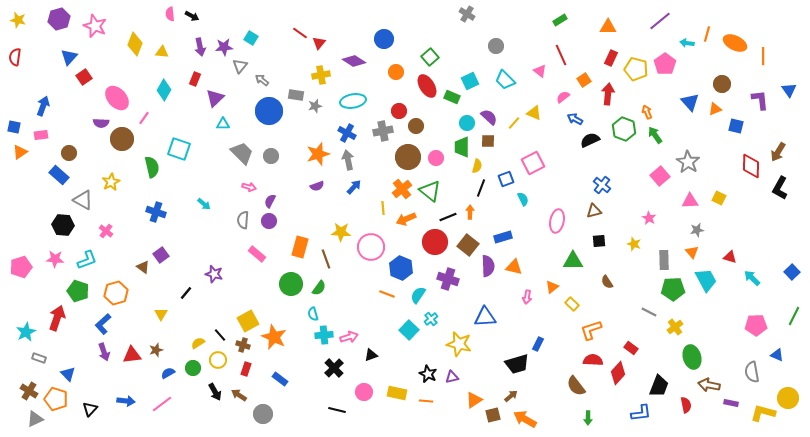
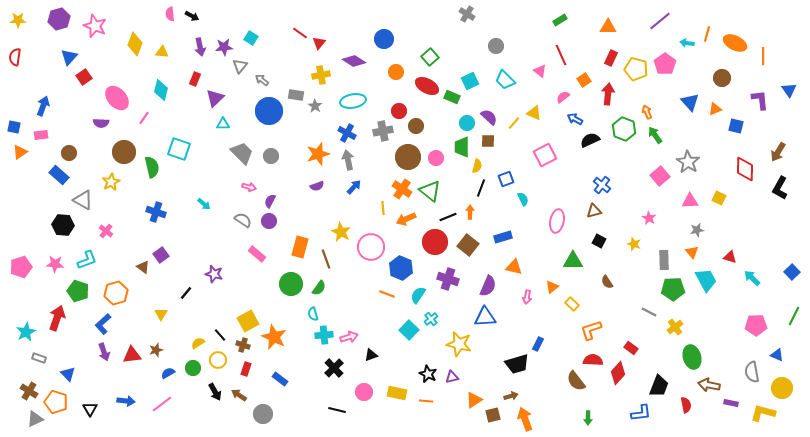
yellow star at (18, 20): rotated 14 degrees counterclockwise
brown circle at (722, 84): moved 6 px up
red ellipse at (427, 86): rotated 30 degrees counterclockwise
cyan diamond at (164, 90): moved 3 px left; rotated 15 degrees counterclockwise
gray star at (315, 106): rotated 24 degrees counterclockwise
brown circle at (122, 139): moved 2 px right, 13 px down
pink square at (533, 163): moved 12 px right, 8 px up
red diamond at (751, 166): moved 6 px left, 3 px down
orange cross at (402, 189): rotated 18 degrees counterclockwise
gray semicircle at (243, 220): rotated 120 degrees clockwise
yellow star at (341, 232): rotated 24 degrees clockwise
black square at (599, 241): rotated 32 degrees clockwise
pink star at (55, 259): moved 5 px down
purple semicircle at (488, 266): moved 20 px down; rotated 25 degrees clockwise
brown semicircle at (576, 386): moved 5 px up
brown arrow at (511, 396): rotated 24 degrees clockwise
yellow circle at (788, 398): moved 6 px left, 10 px up
orange pentagon at (56, 399): moved 3 px down
black triangle at (90, 409): rotated 14 degrees counterclockwise
orange arrow at (525, 419): rotated 40 degrees clockwise
